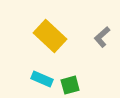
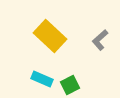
gray L-shape: moved 2 px left, 3 px down
green square: rotated 12 degrees counterclockwise
